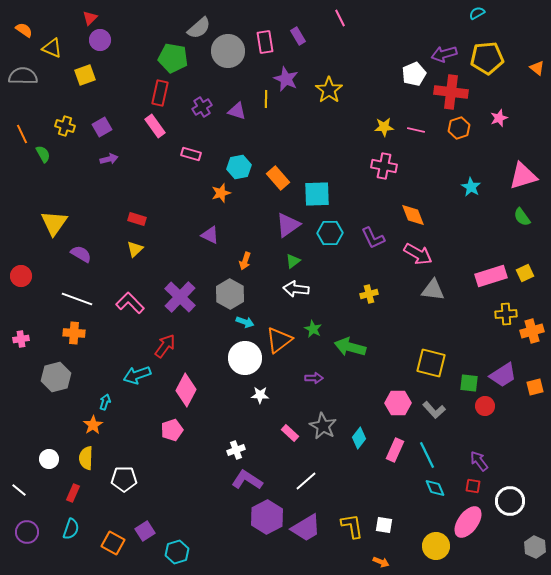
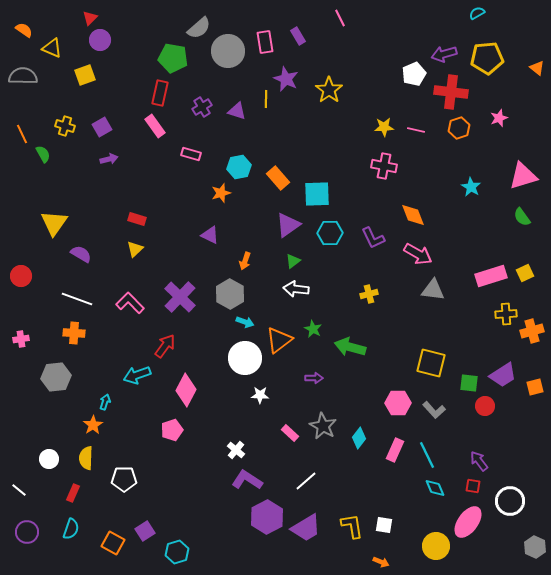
gray hexagon at (56, 377): rotated 8 degrees clockwise
white cross at (236, 450): rotated 30 degrees counterclockwise
